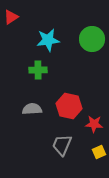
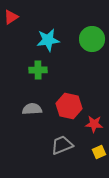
gray trapezoid: rotated 45 degrees clockwise
